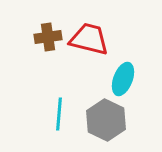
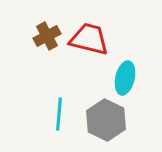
brown cross: moved 1 px left, 1 px up; rotated 20 degrees counterclockwise
cyan ellipse: moved 2 px right, 1 px up; rotated 8 degrees counterclockwise
